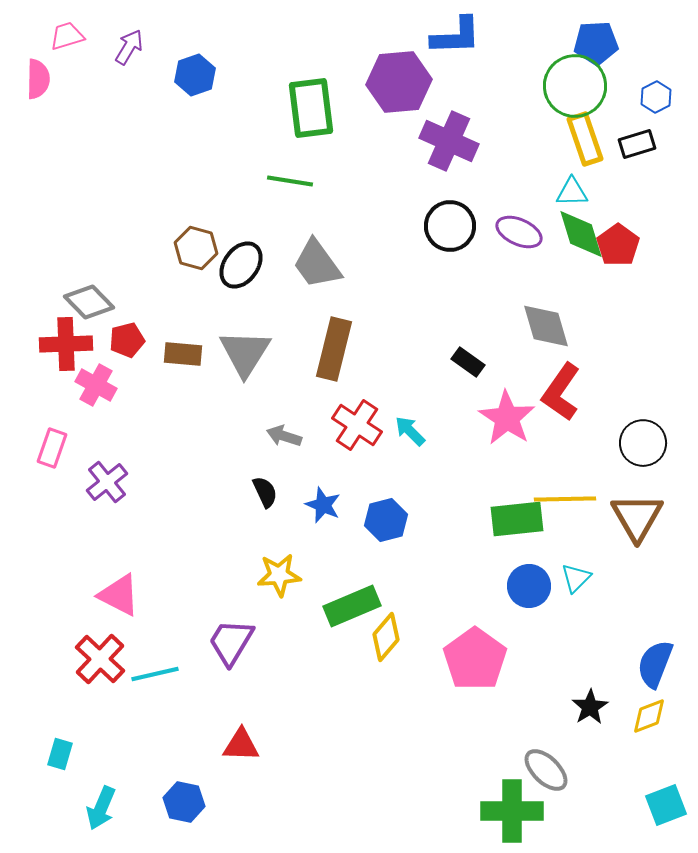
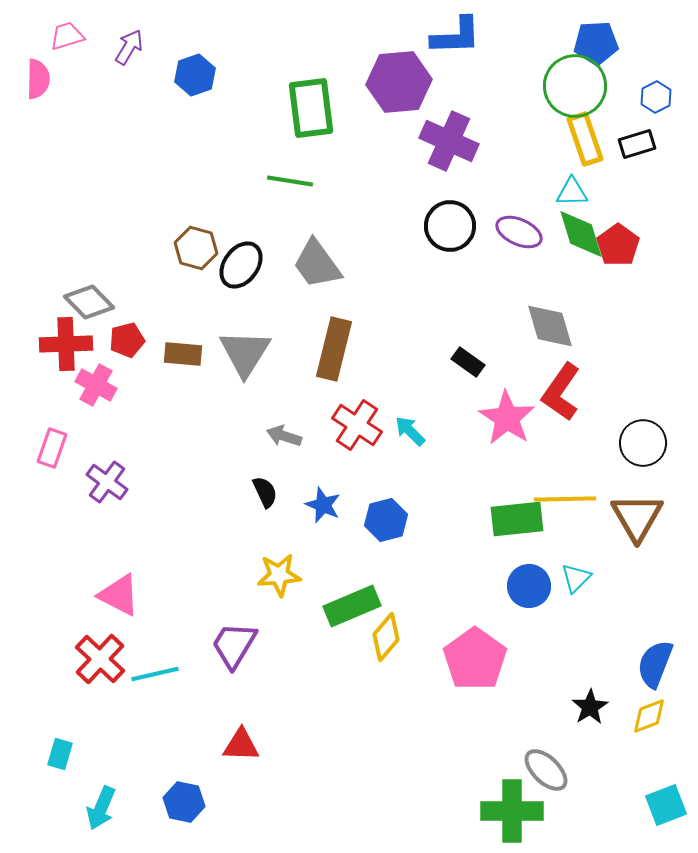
gray diamond at (546, 326): moved 4 px right
purple cross at (107, 482): rotated 15 degrees counterclockwise
purple trapezoid at (231, 642): moved 3 px right, 3 px down
